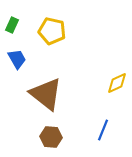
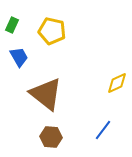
blue trapezoid: moved 2 px right, 2 px up
blue line: rotated 15 degrees clockwise
